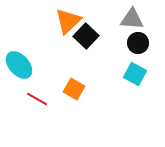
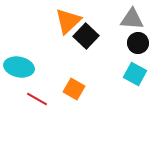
cyan ellipse: moved 2 px down; rotated 36 degrees counterclockwise
